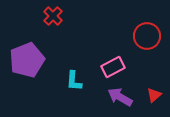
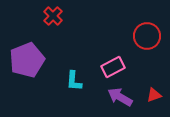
red triangle: rotated 21 degrees clockwise
